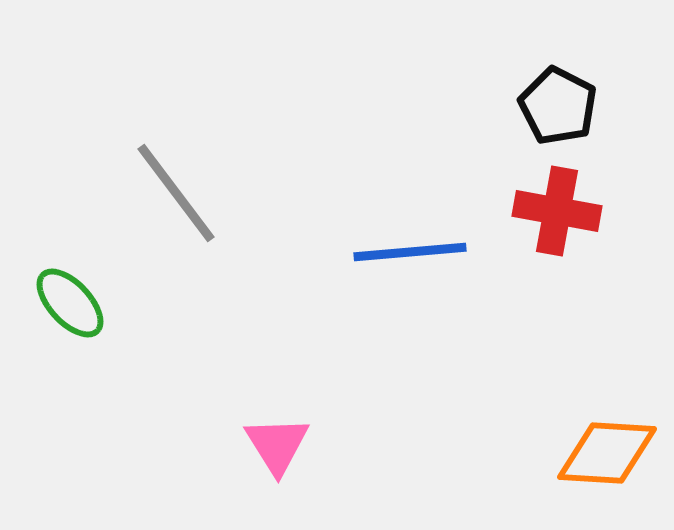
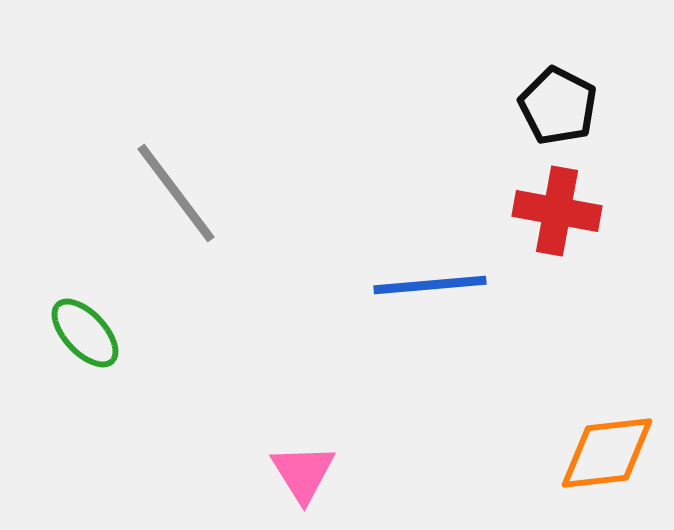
blue line: moved 20 px right, 33 px down
green ellipse: moved 15 px right, 30 px down
pink triangle: moved 26 px right, 28 px down
orange diamond: rotated 10 degrees counterclockwise
